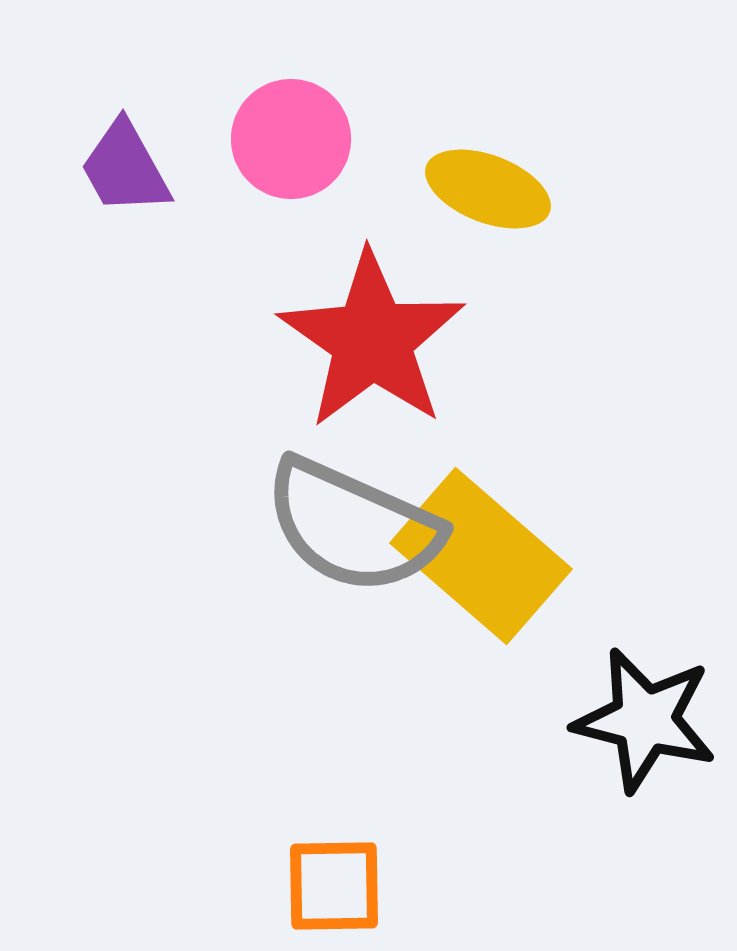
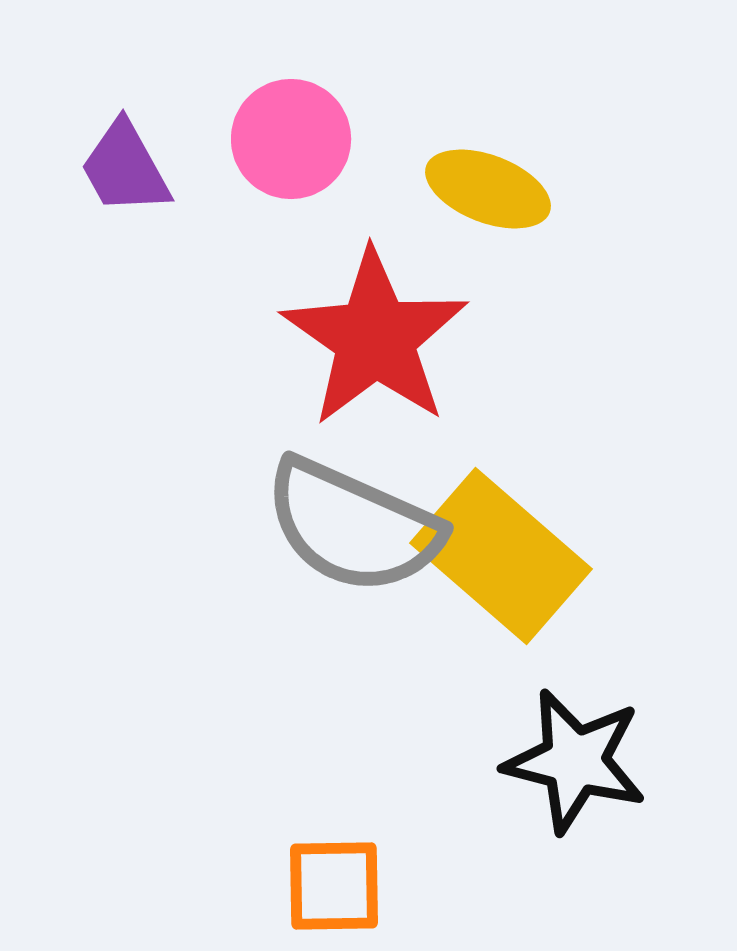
red star: moved 3 px right, 2 px up
yellow rectangle: moved 20 px right
black star: moved 70 px left, 41 px down
